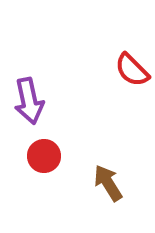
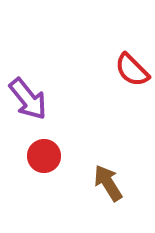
purple arrow: moved 1 px left, 2 px up; rotated 27 degrees counterclockwise
